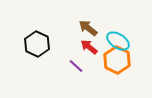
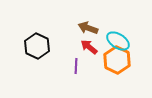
brown arrow: rotated 18 degrees counterclockwise
black hexagon: moved 2 px down
purple line: rotated 49 degrees clockwise
